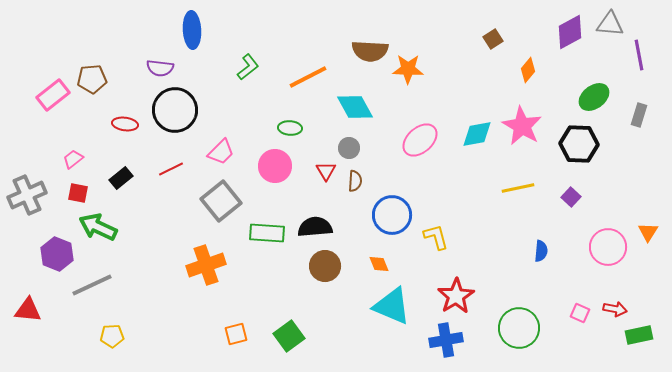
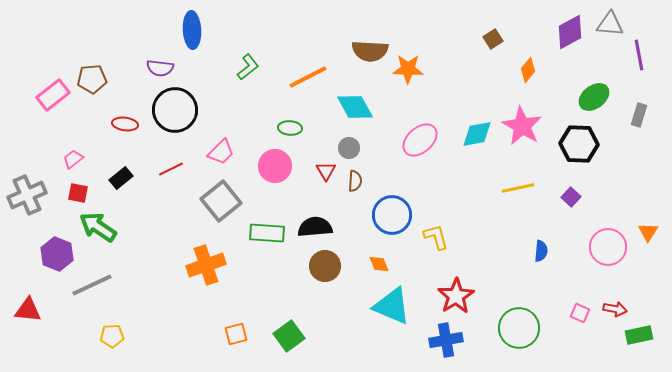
green arrow at (98, 227): rotated 9 degrees clockwise
